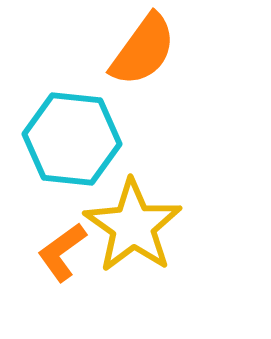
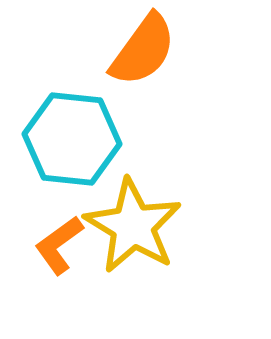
yellow star: rotated 4 degrees counterclockwise
orange L-shape: moved 3 px left, 7 px up
